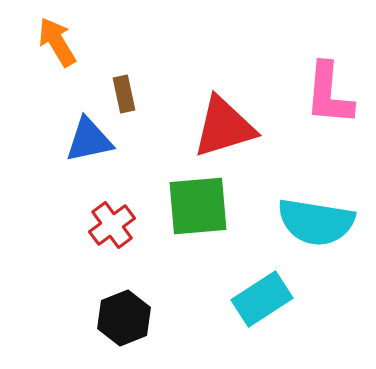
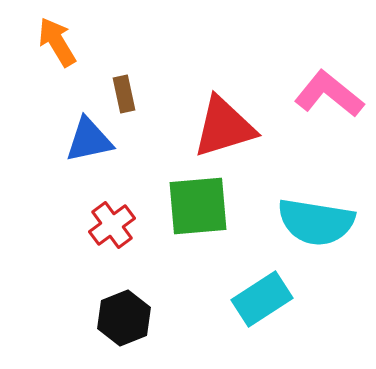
pink L-shape: rotated 124 degrees clockwise
